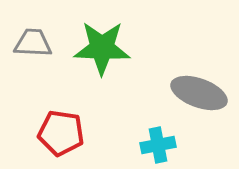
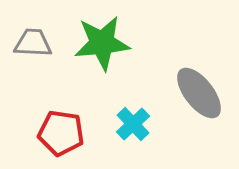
green star: moved 5 px up; rotated 8 degrees counterclockwise
gray ellipse: rotated 32 degrees clockwise
cyan cross: moved 25 px left, 21 px up; rotated 32 degrees counterclockwise
